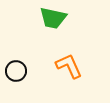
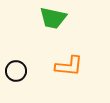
orange L-shape: rotated 120 degrees clockwise
